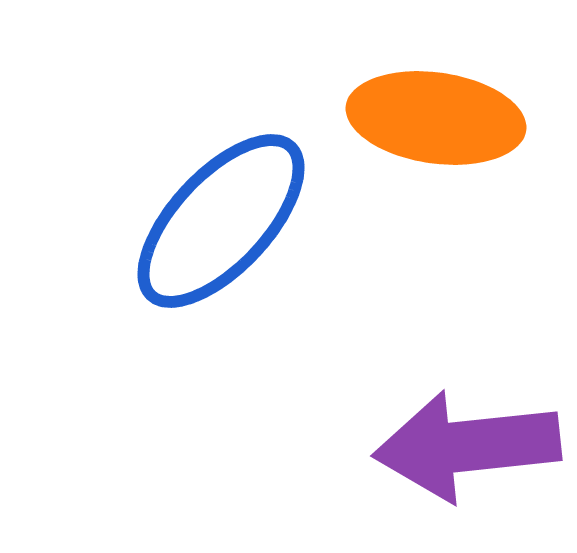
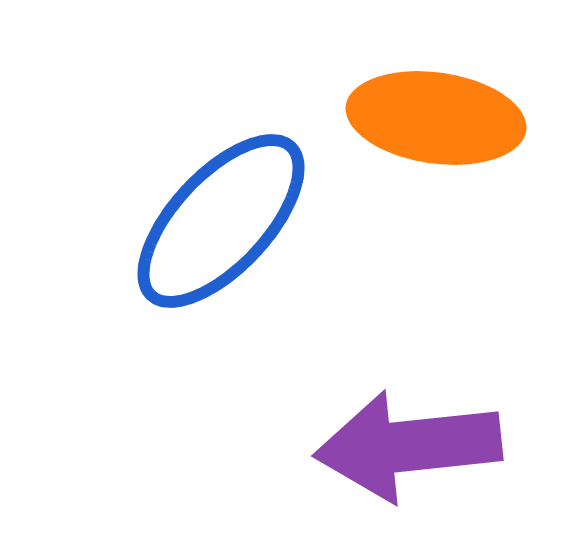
purple arrow: moved 59 px left
